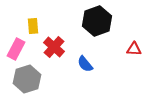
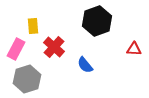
blue semicircle: moved 1 px down
